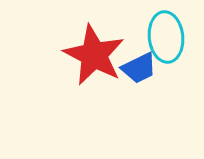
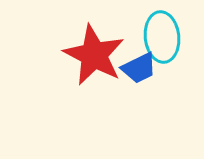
cyan ellipse: moved 4 px left
